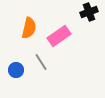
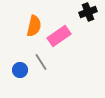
black cross: moved 1 px left
orange semicircle: moved 5 px right, 2 px up
blue circle: moved 4 px right
